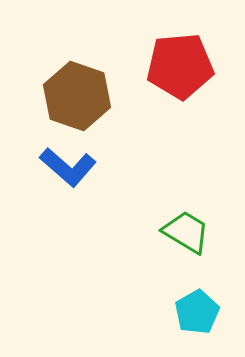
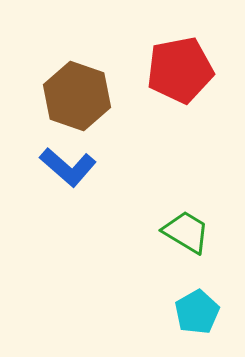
red pentagon: moved 4 px down; rotated 6 degrees counterclockwise
